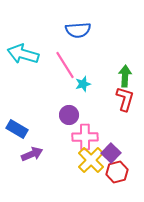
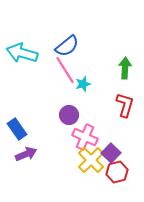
blue semicircle: moved 11 px left, 16 px down; rotated 35 degrees counterclockwise
cyan arrow: moved 1 px left, 1 px up
pink line: moved 5 px down
green arrow: moved 8 px up
red L-shape: moved 6 px down
blue rectangle: rotated 25 degrees clockwise
pink cross: rotated 25 degrees clockwise
purple arrow: moved 6 px left
